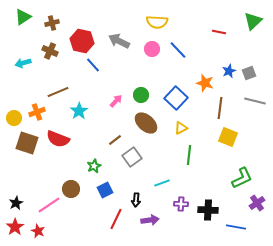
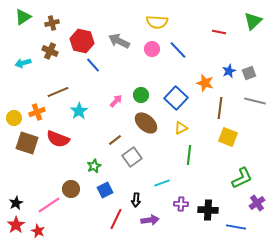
red star at (15, 227): moved 1 px right, 2 px up
